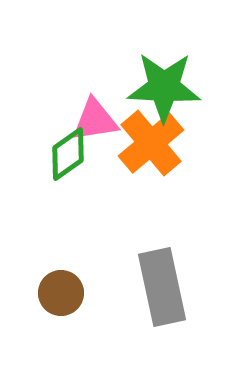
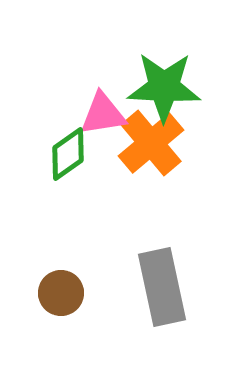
pink triangle: moved 8 px right, 6 px up
